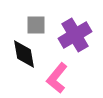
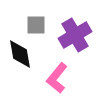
black diamond: moved 4 px left
